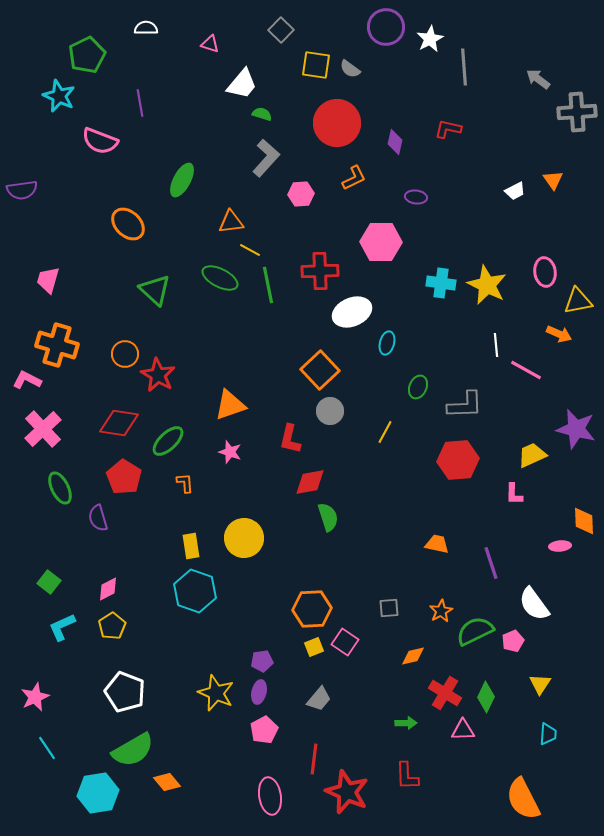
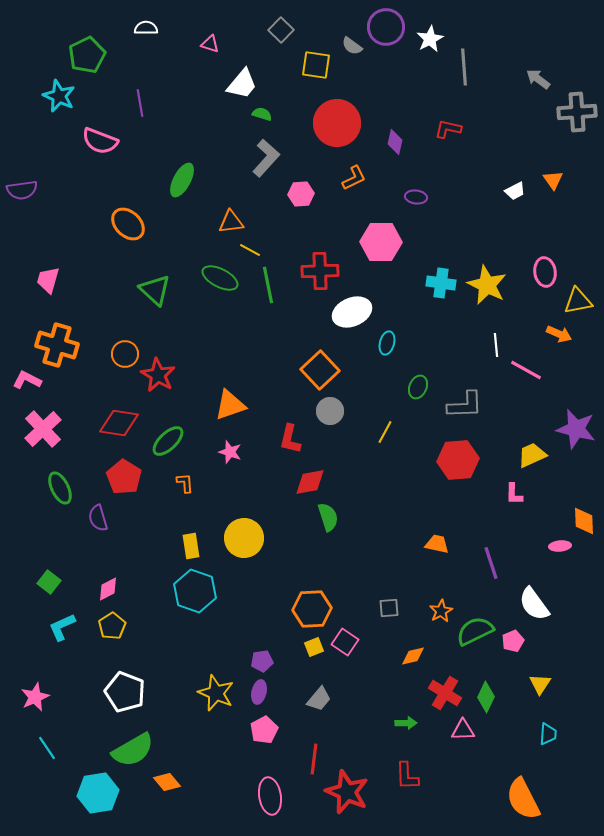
gray semicircle at (350, 69): moved 2 px right, 23 px up
